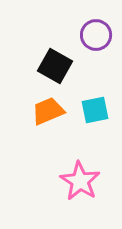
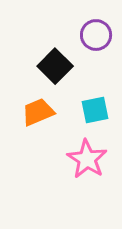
black square: rotated 16 degrees clockwise
orange trapezoid: moved 10 px left, 1 px down
pink star: moved 7 px right, 22 px up
